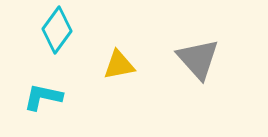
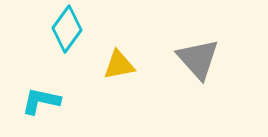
cyan diamond: moved 10 px right, 1 px up
cyan L-shape: moved 2 px left, 4 px down
